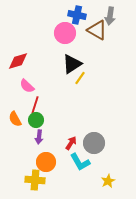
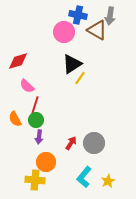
blue cross: moved 1 px right
pink circle: moved 1 px left, 1 px up
cyan L-shape: moved 4 px right, 15 px down; rotated 70 degrees clockwise
